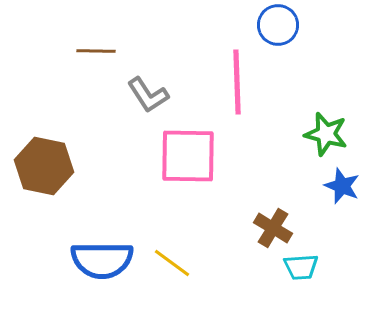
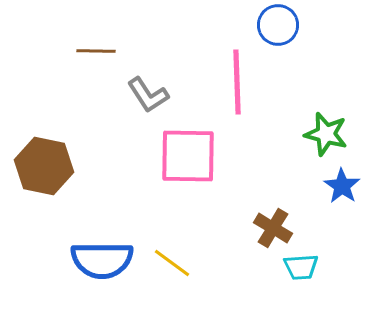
blue star: rotated 12 degrees clockwise
